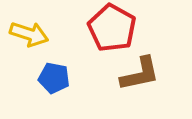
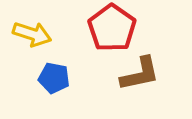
red pentagon: rotated 6 degrees clockwise
yellow arrow: moved 3 px right
